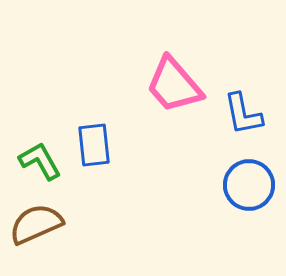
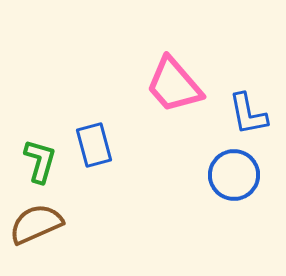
blue L-shape: moved 5 px right
blue rectangle: rotated 9 degrees counterclockwise
green L-shape: rotated 45 degrees clockwise
blue circle: moved 15 px left, 10 px up
